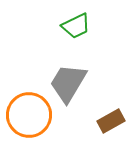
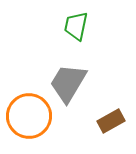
green trapezoid: rotated 128 degrees clockwise
orange circle: moved 1 px down
